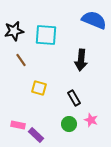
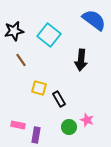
blue semicircle: rotated 15 degrees clockwise
cyan square: moved 3 px right; rotated 35 degrees clockwise
black rectangle: moved 15 px left, 1 px down
pink star: moved 4 px left
green circle: moved 3 px down
purple rectangle: rotated 56 degrees clockwise
